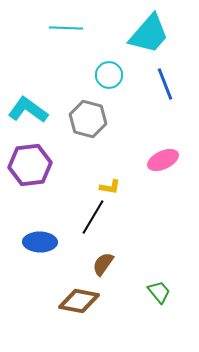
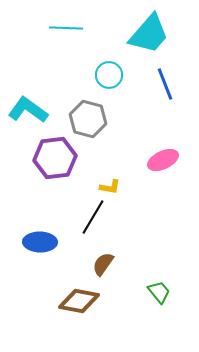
purple hexagon: moved 25 px right, 7 px up
